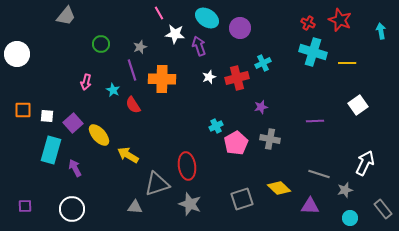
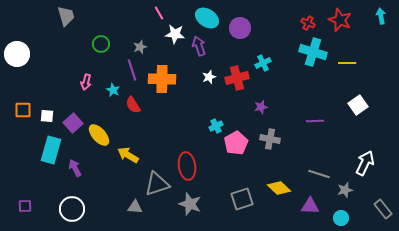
gray trapezoid at (66, 16): rotated 55 degrees counterclockwise
cyan arrow at (381, 31): moved 15 px up
cyan circle at (350, 218): moved 9 px left
